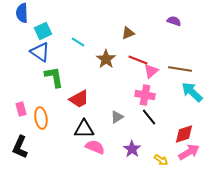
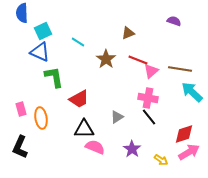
blue triangle: rotated 10 degrees counterclockwise
pink cross: moved 3 px right, 3 px down
